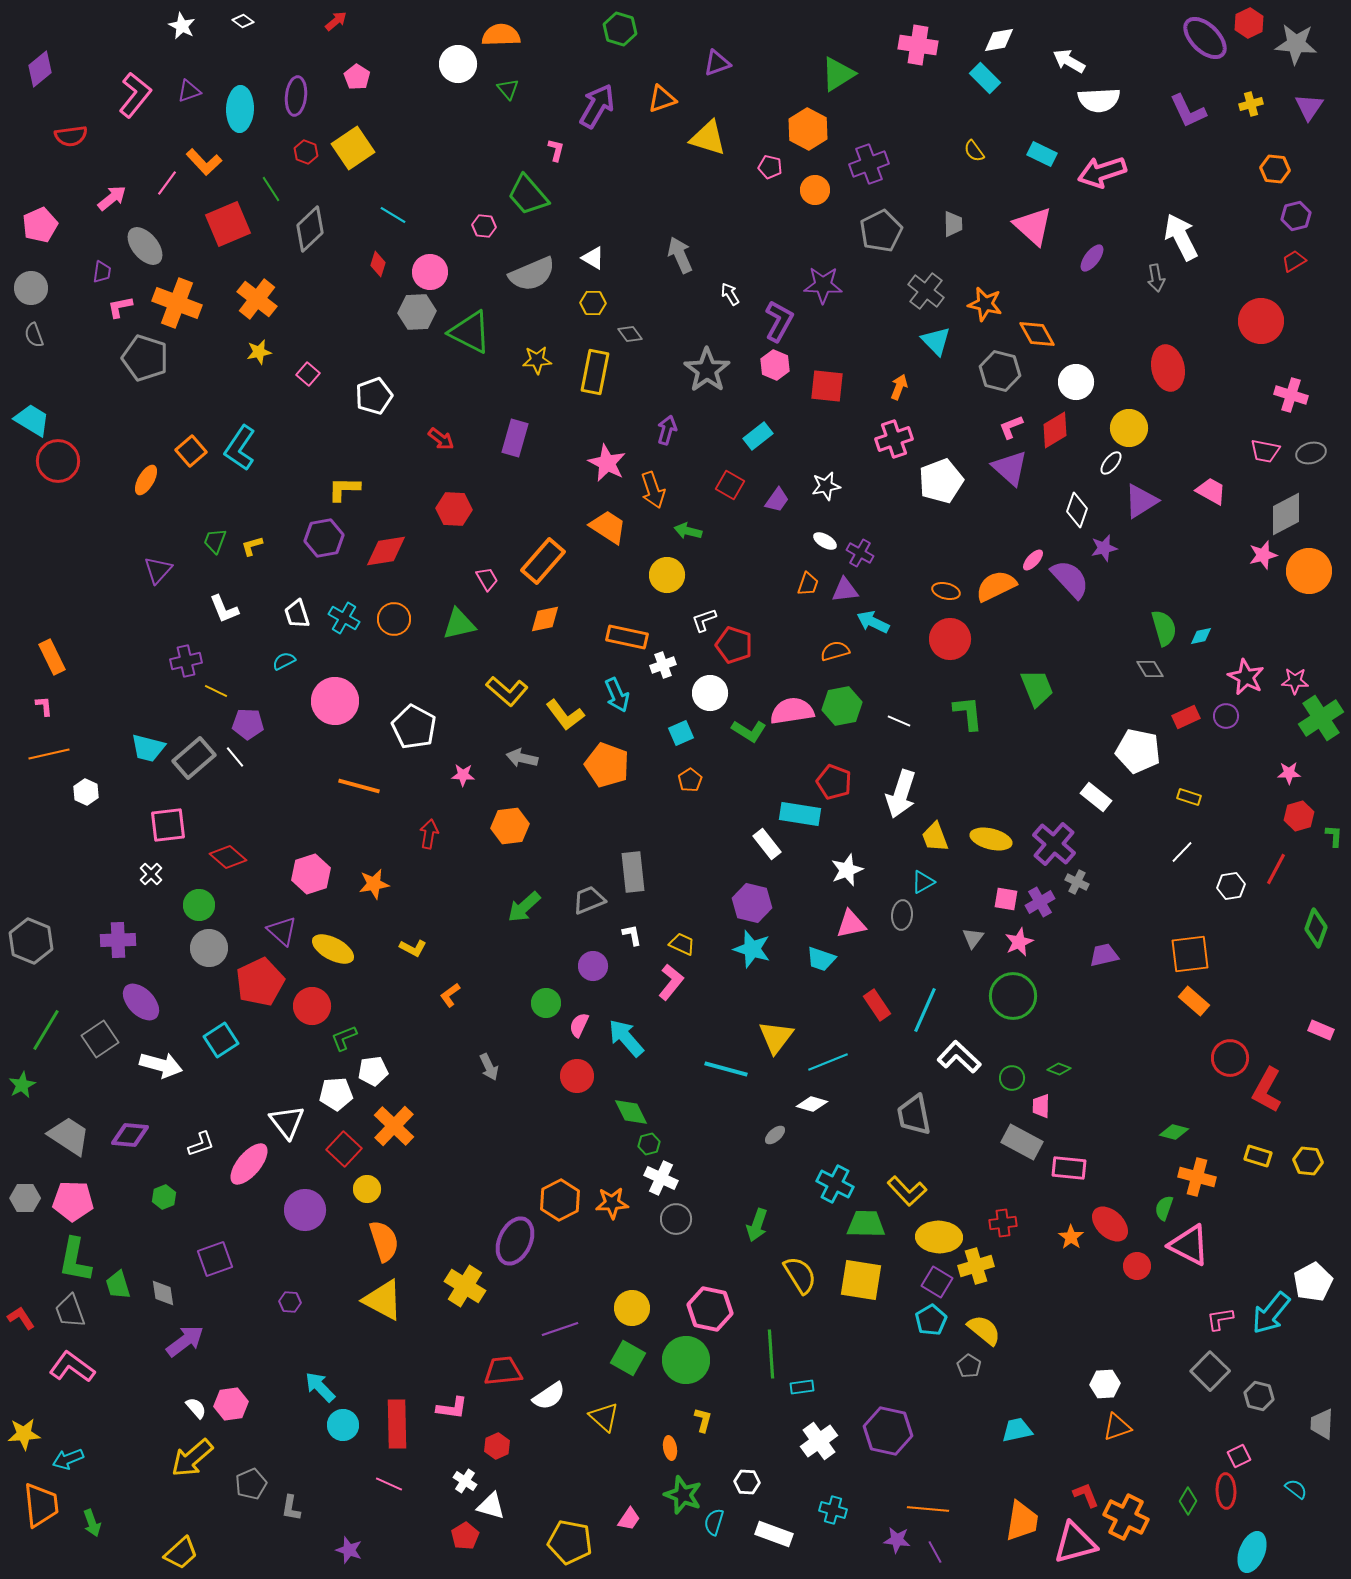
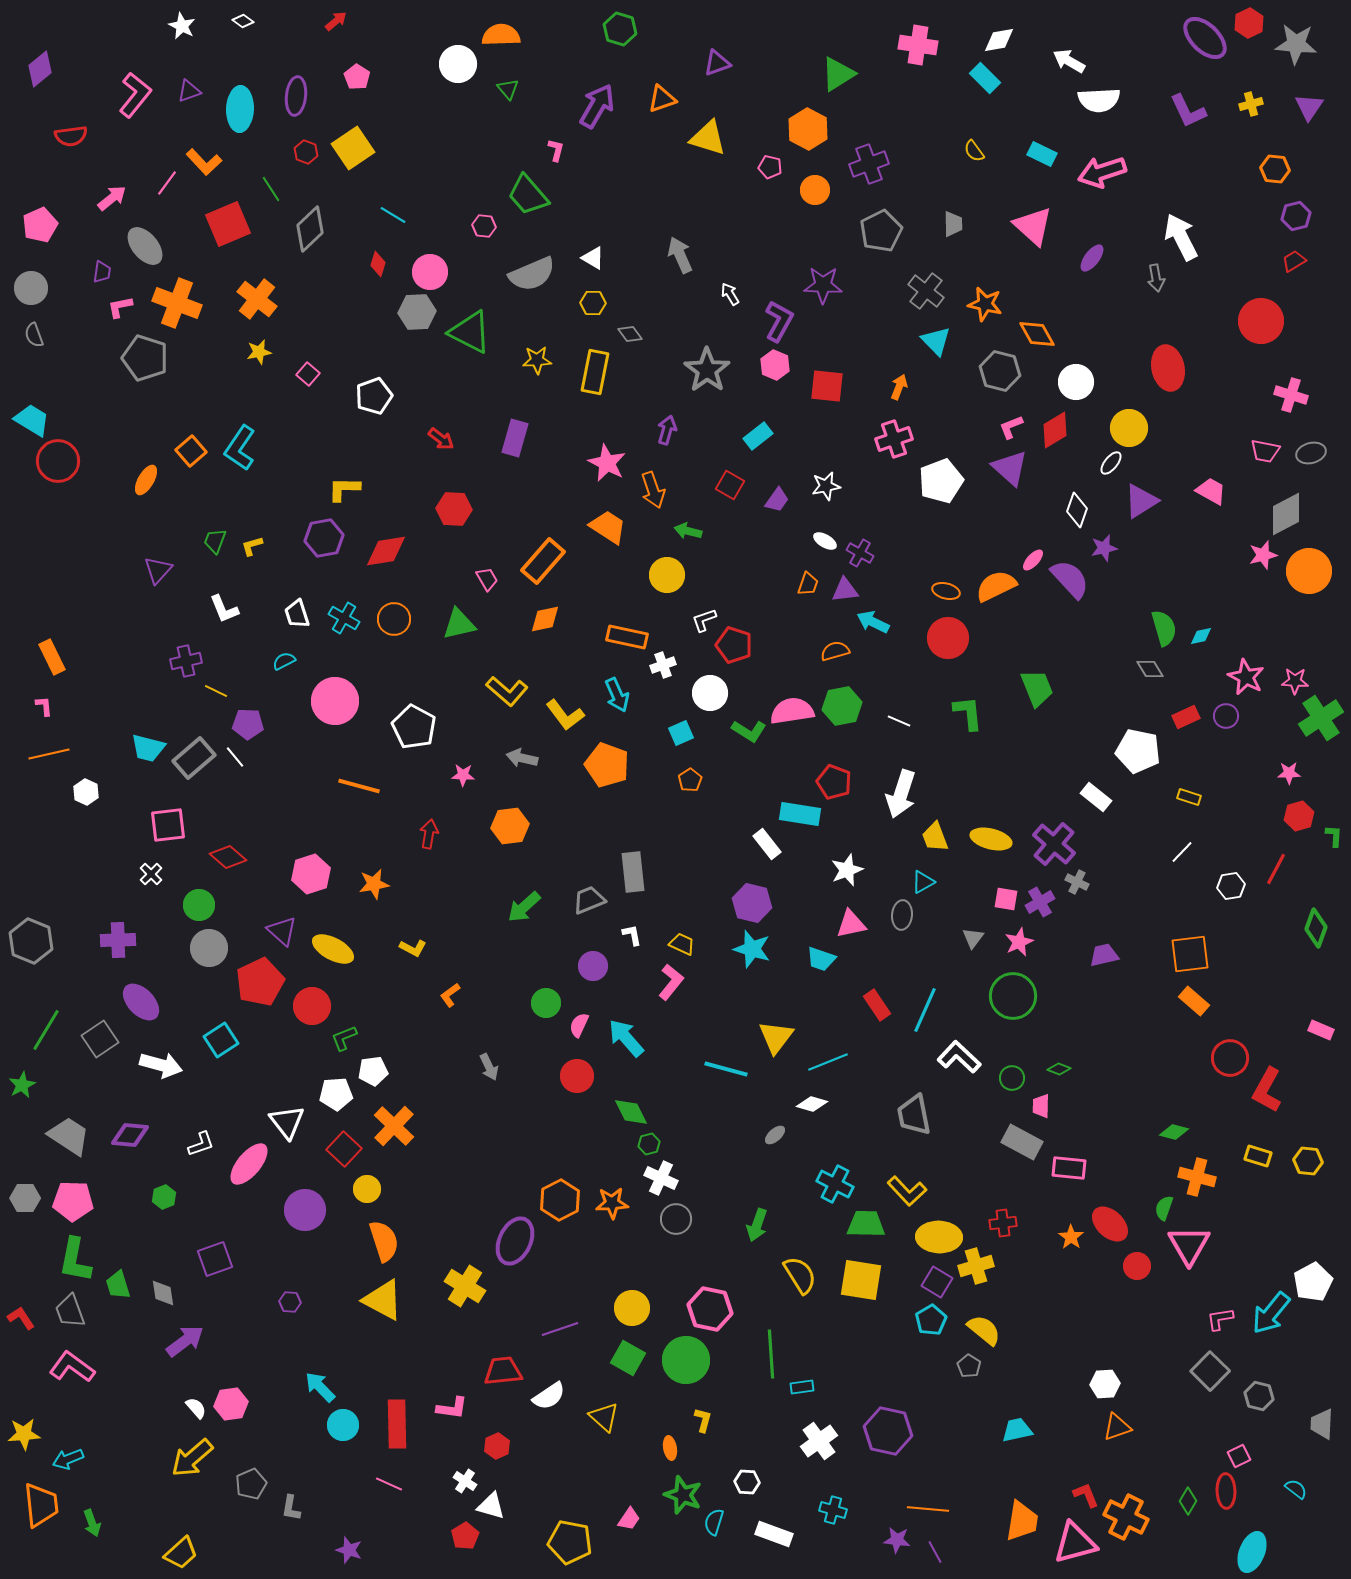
red circle at (950, 639): moved 2 px left, 1 px up
pink triangle at (1189, 1245): rotated 33 degrees clockwise
